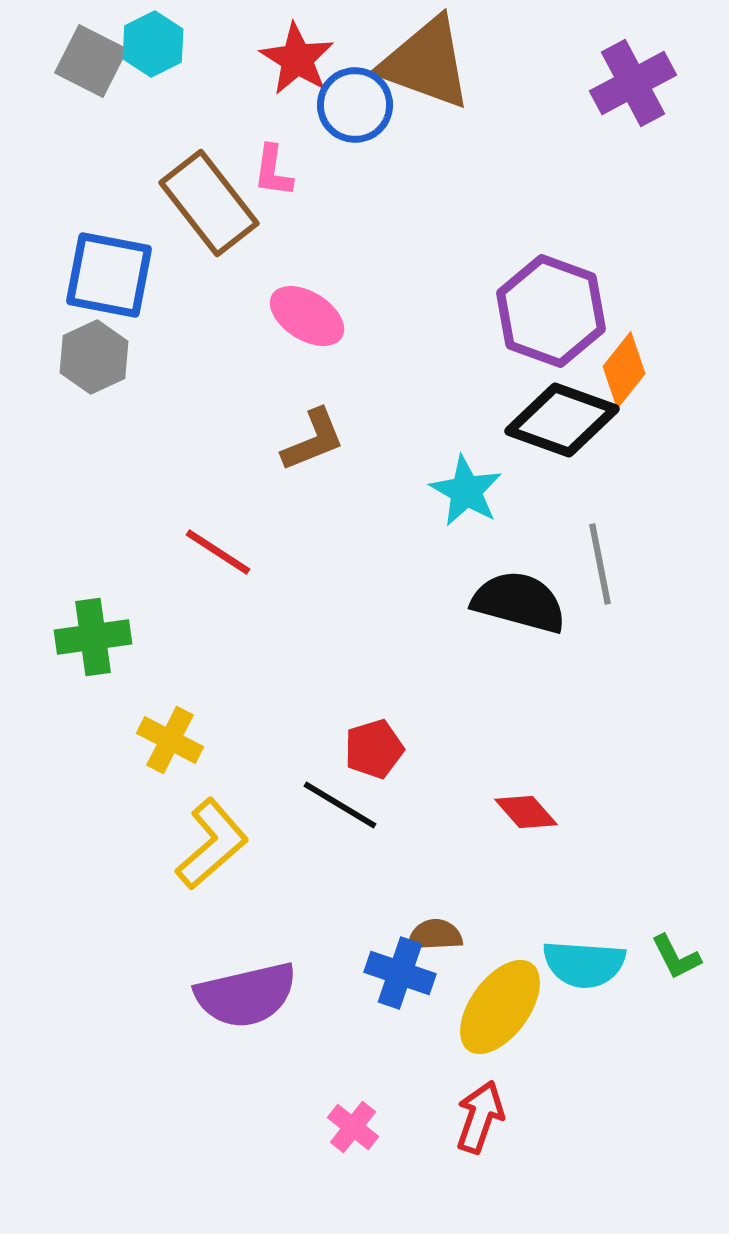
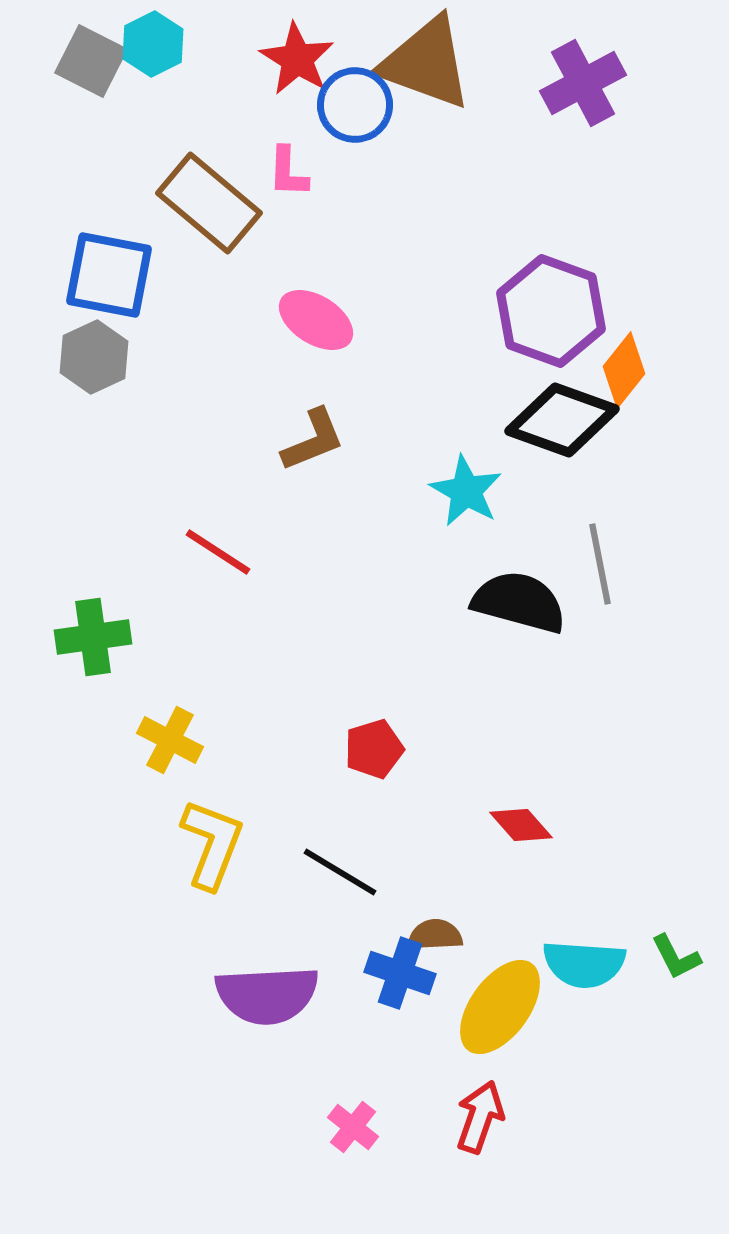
purple cross: moved 50 px left
pink L-shape: moved 15 px right, 1 px down; rotated 6 degrees counterclockwise
brown rectangle: rotated 12 degrees counterclockwise
pink ellipse: moved 9 px right, 4 px down
black line: moved 67 px down
red diamond: moved 5 px left, 13 px down
yellow L-shape: rotated 28 degrees counterclockwise
purple semicircle: moved 21 px right; rotated 10 degrees clockwise
